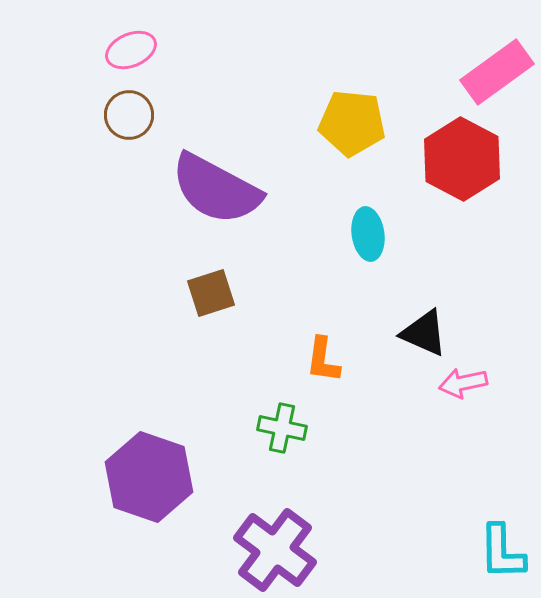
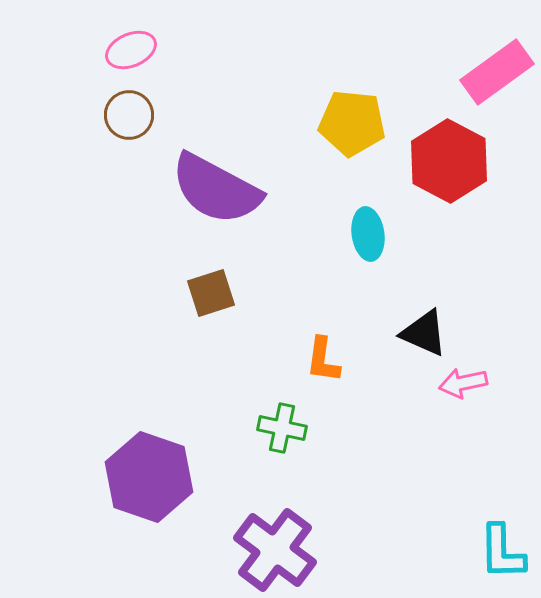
red hexagon: moved 13 px left, 2 px down
